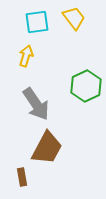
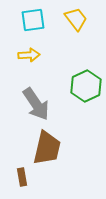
yellow trapezoid: moved 2 px right, 1 px down
cyan square: moved 4 px left, 2 px up
yellow arrow: moved 3 px right, 1 px up; rotated 70 degrees clockwise
brown trapezoid: rotated 15 degrees counterclockwise
